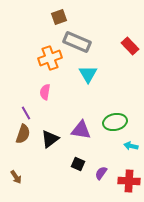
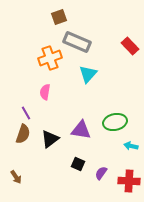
cyan triangle: rotated 12 degrees clockwise
